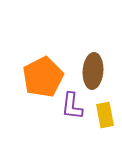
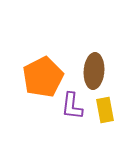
brown ellipse: moved 1 px right
yellow rectangle: moved 5 px up
